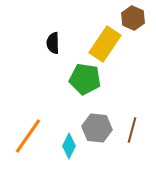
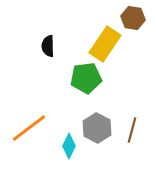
brown hexagon: rotated 15 degrees counterclockwise
black semicircle: moved 5 px left, 3 px down
green pentagon: moved 1 px right, 1 px up; rotated 16 degrees counterclockwise
gray hexagon: rotated 20 degrees clockwise
orange line: moved 1 px right, 8 px up; rotated 18 degrees clockwise
